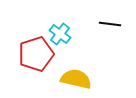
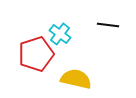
black line: moved 2 px left, 1 px down
